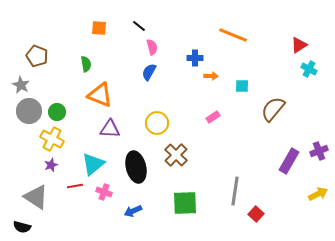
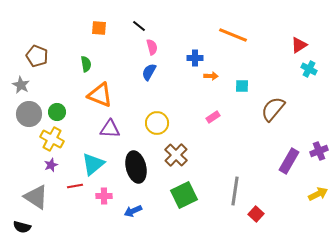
gray circle: moved 3 px down
pink cross: moved 4 px down; rotated 21 degrees counterclockwise
green square: moved 1 px left, 8 px up; rotated 24 degrees counterclockwise
